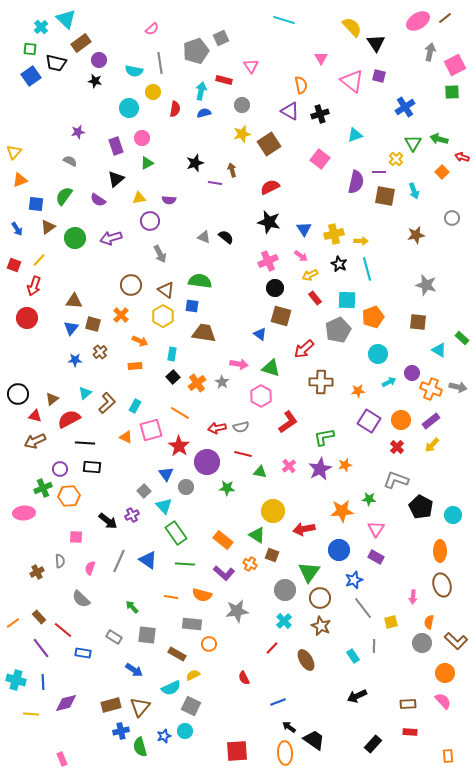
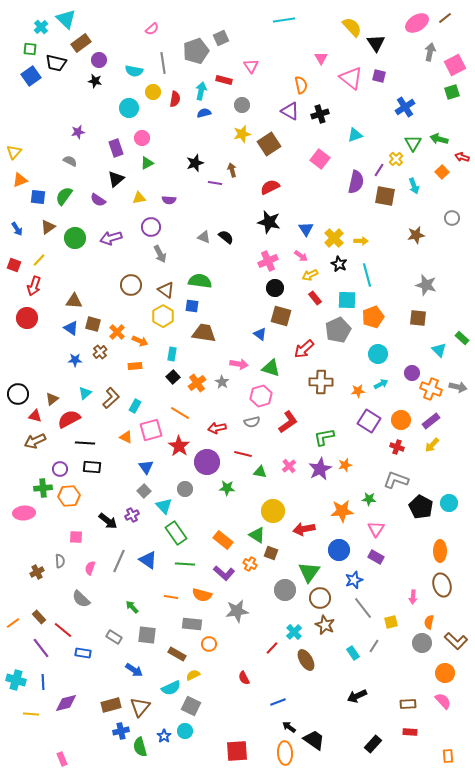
cyan line at (284, 20): rotated 25 degrees counterclockwise
pink ellipse at (418, 21): moved 1 px left, 2 px down
gray line at (160, 63): moved 3 px right
pink triangle at (352, 81): moved 1 px left, 3 px up
green square at (452, 92): rotated 14 degrees counterclockwise
red semicircle at (175, 109): moved 10 px up
purple rectangle at (116, 146): moved 2 px down
purple line at (379, 172): moved 2 px up; rotated 56 degrees counterclockwise
cyan arrow at (414, 191): moved 5 px up
blue square at (36, 204): moved 2 px right, 7 px up
purple circle at (150, 221): moved 1 px right, 6 px down
blue triangle at (304, 229): moved 2 px right
yellow cross at (334, 234): moved 4 px down; rotated 30 degrees counterclockwise
cyan line at (367, 269): moved 6 px down
orange cross at (121, 315): moved 4 px left, 17 px down
brown square at (418, 322): moved 4 px up
blue triangle at (71, 328): rotated 35 degrees counterclockwise
cyan triangle at (439, 350): rotated 14 degrees clockwise
cyan arrow at (389, 382): moved 8 px left, 2 px down
pink hexagon at (261, 396): rotated 15 degrees clockwise
brown L-shape at (107, 403): moved 4 px right, 5 px up
gray semicircle at (241, 427): moved 11 px right, 5 px up
red cross at (397, 447): rotated 24 degrees counterclockwise
blue triangle at (166, 474): moved 20 px left, 7 px up
gray circle at (186, 487): moved 1 px left, 2 px down
green cross at (43, 488): rotated 18 degrees clockwise
cyan circle at (453, 515): moved 4 px left, 12 px up
brown square at (272, 555): moved 1 px left, 2 px up
cyan cross at (284, 621): moved 10 px right, 11 px down
brown star at (321, 626): moved 4 px right, 1 px up
gray line at (374, 646): rotated 32 degrees clockwise
cyan rectangle at (353, 656): moved 3 px up
blue star at (164, 736): rotated 16 degrees counterclockwise
